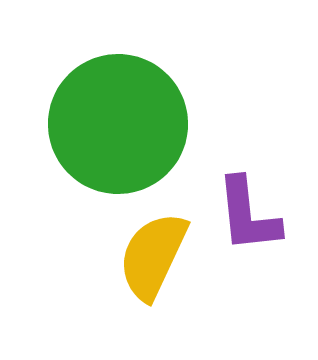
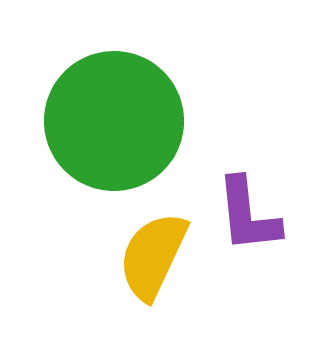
green circle: moved 4 px left, 3 px up
